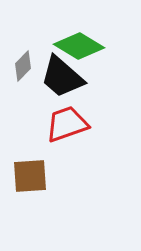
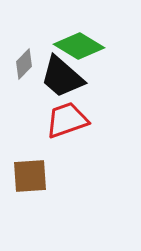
gray diamond: moved 1 px right, 2 px up
red trapezoid: moved 4 px up
